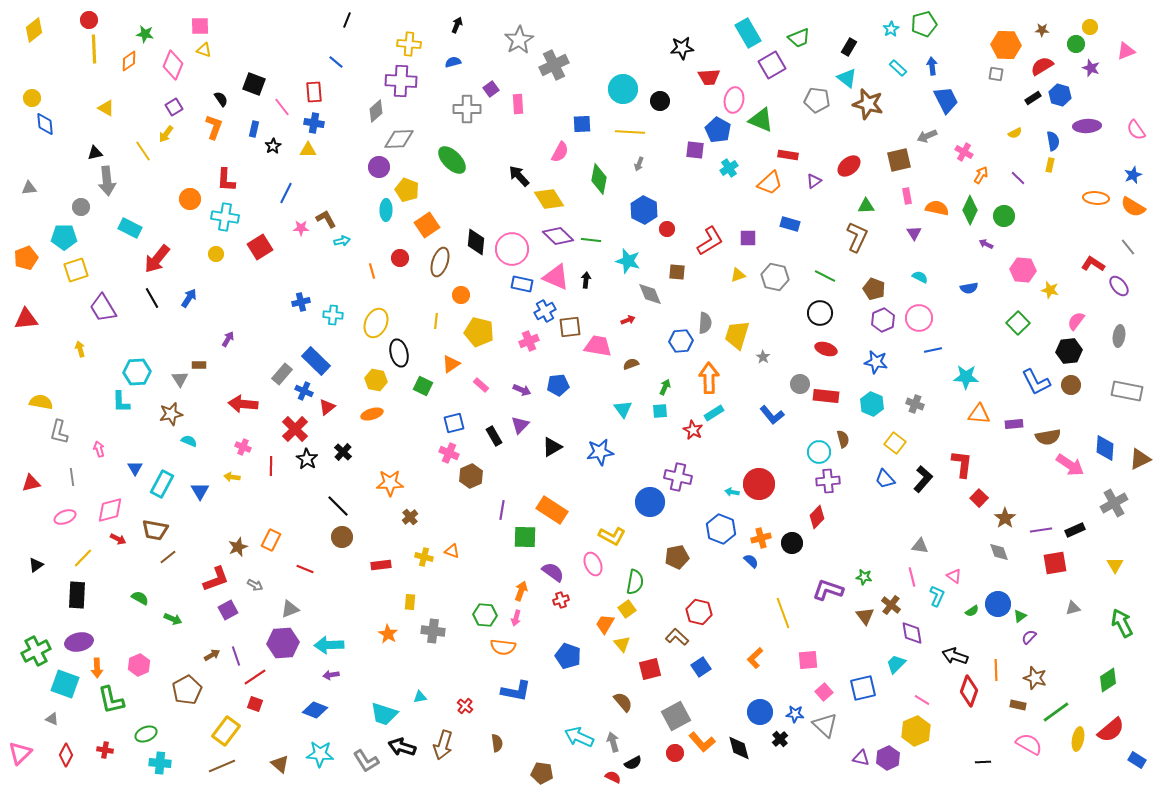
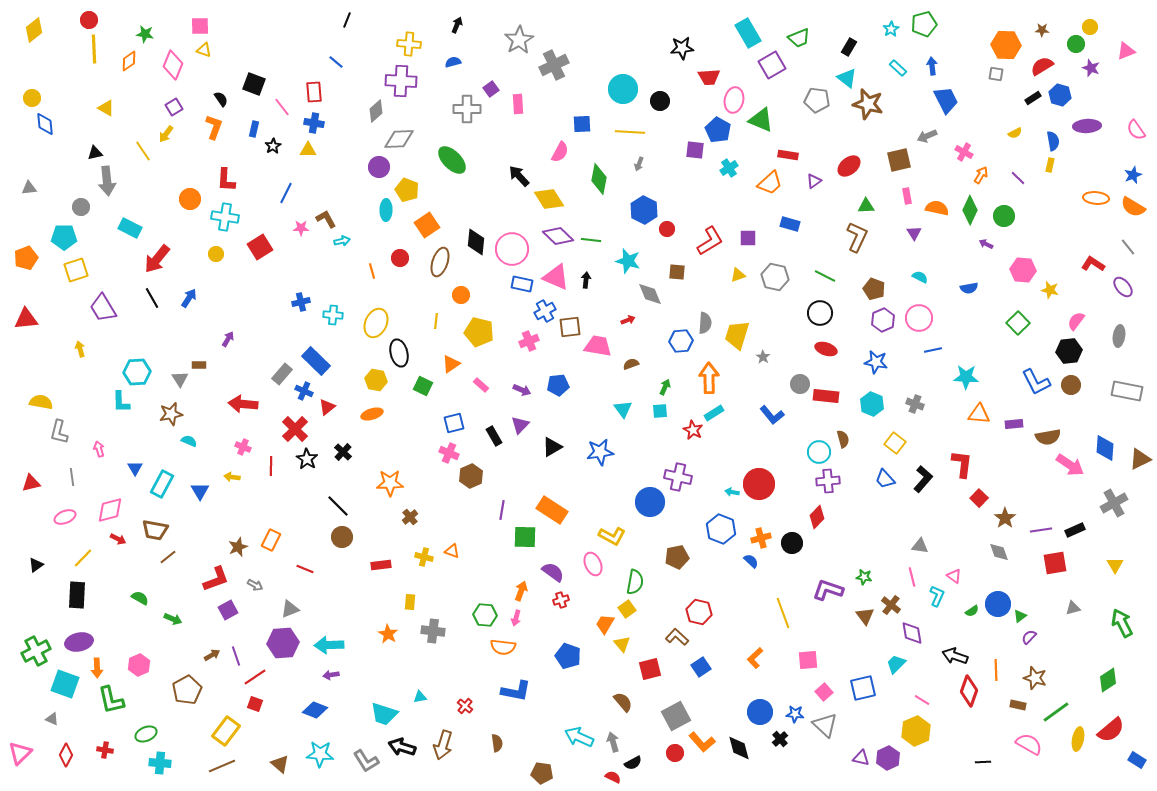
purple ellipse at (1119, 286): moved 4 px right, 1 px down
